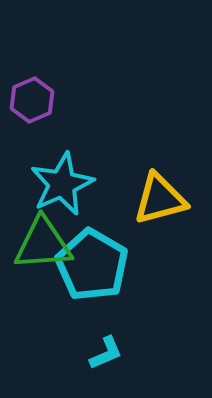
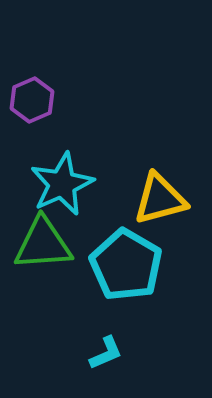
cyan pentagon: moved 34 px right
